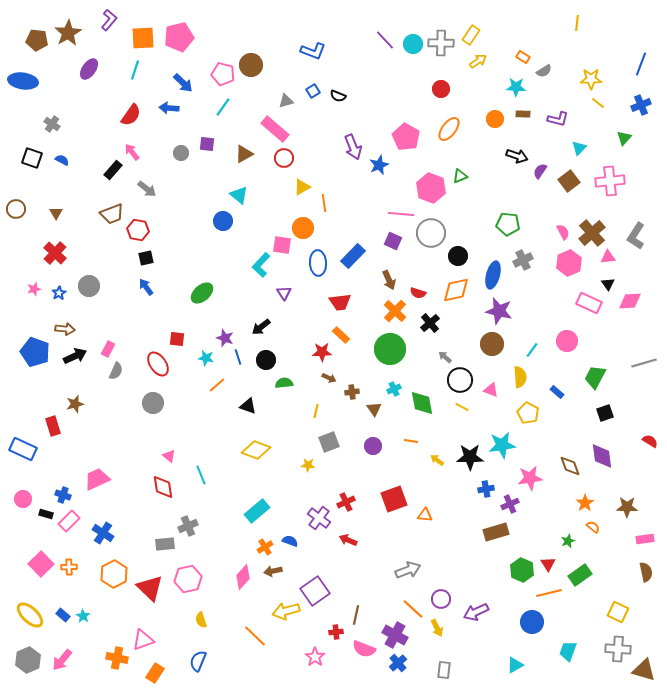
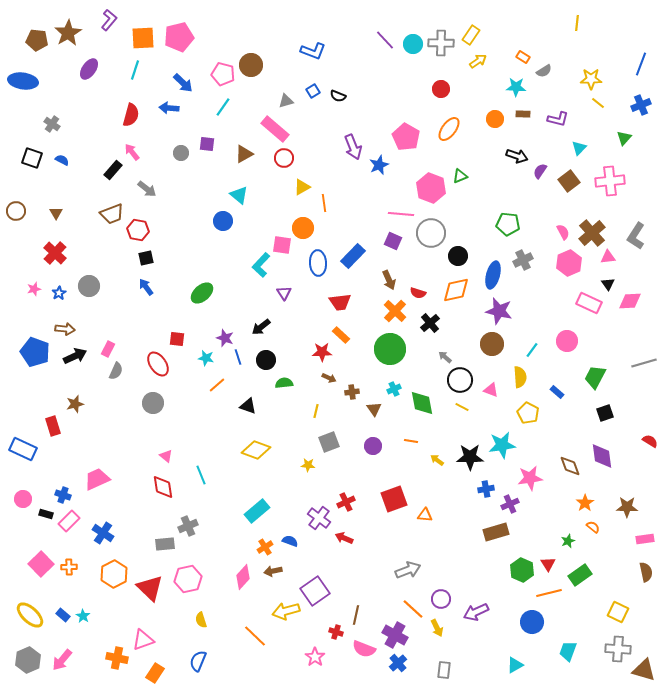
red semicircle at (131, 115): rotated 20 degrees counterclockwise
brown circle at (16, 209): moved 2 px down
pink triangle at (169, 456): moved 3 px left
red arrow at (348, 540): moved 4 px left, 2 px up
red cross at (336, 632): rotated 24 degrees clockwise
